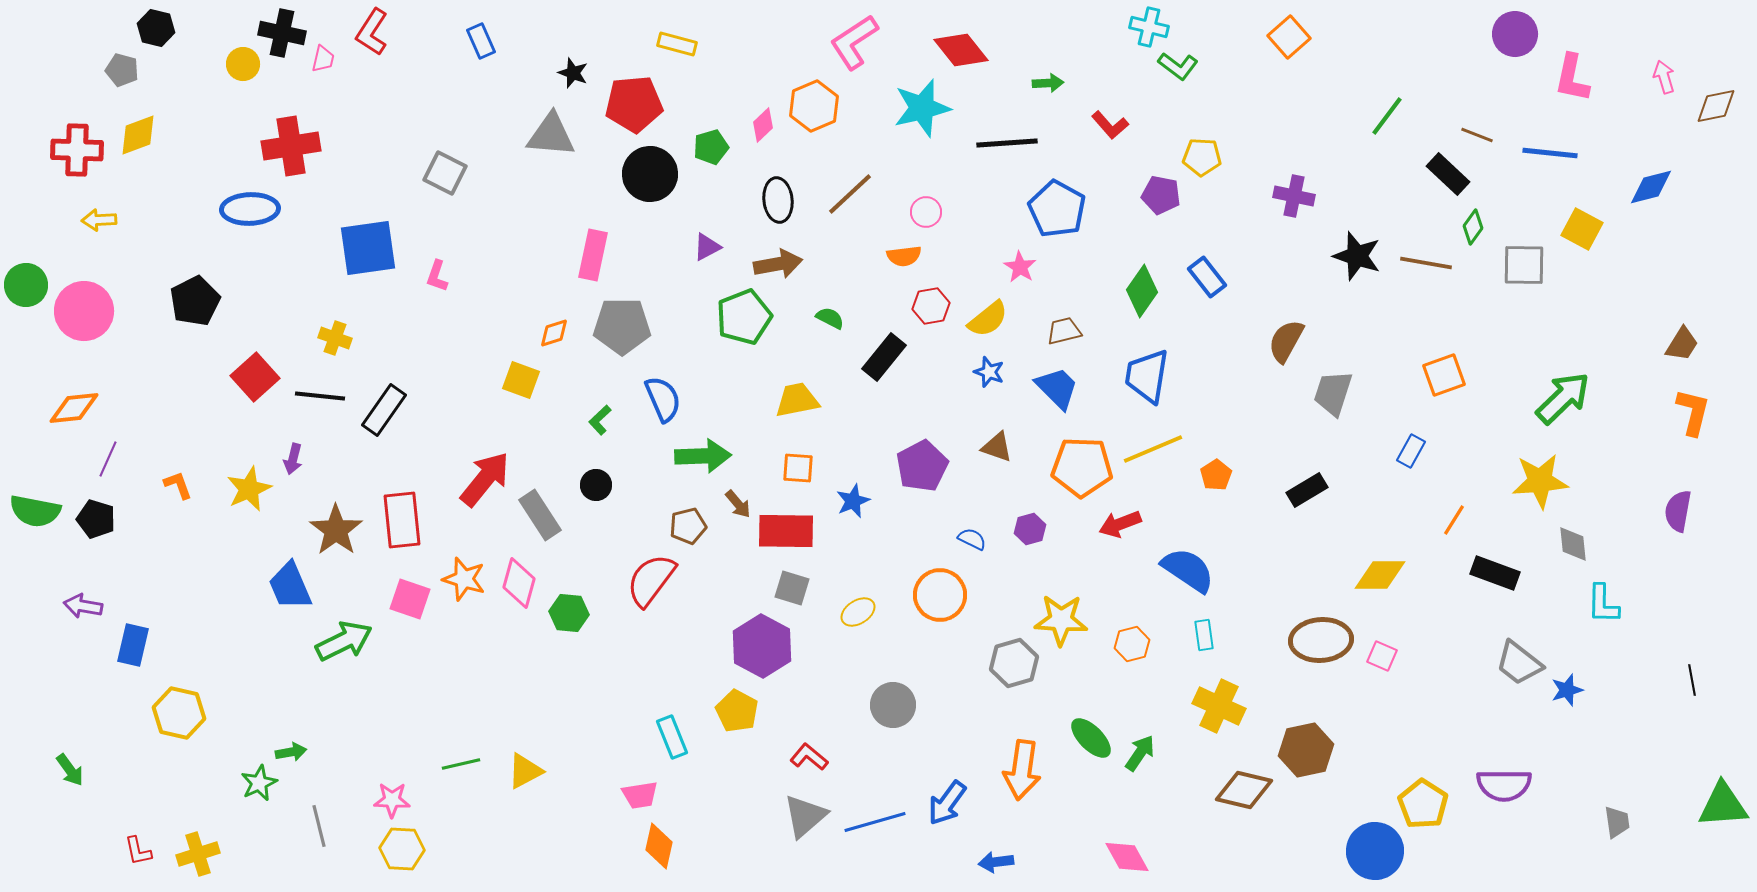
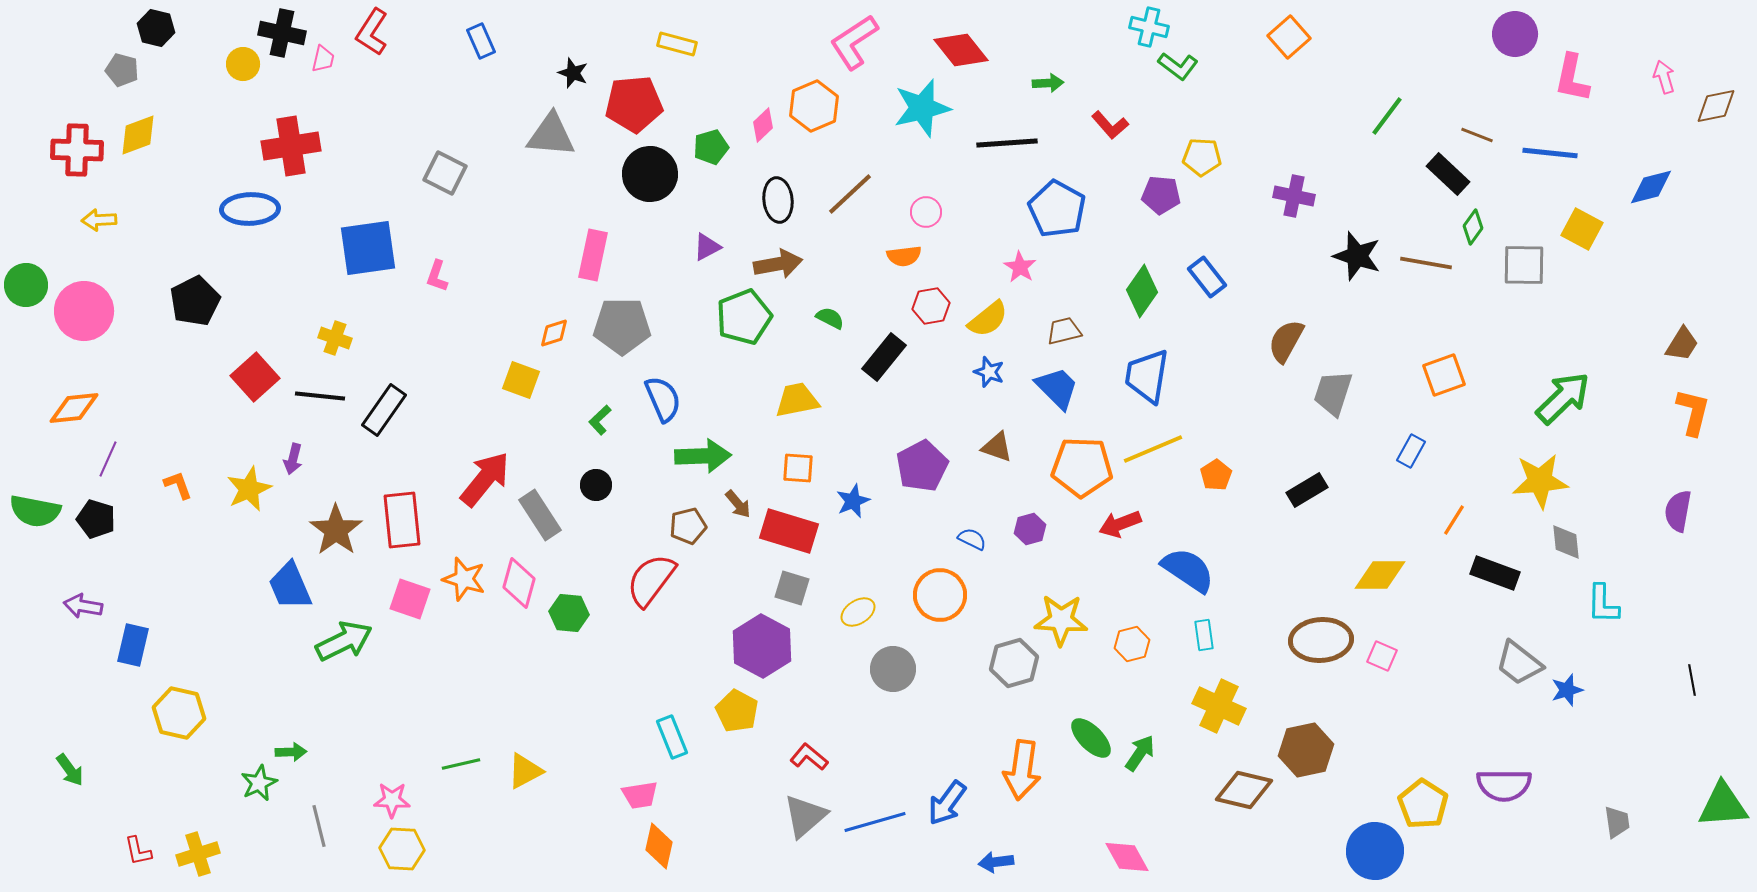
purple pentagon at (1161, 195): rotated 6 degrees counterclockwise
red rectangle at (786, 531): moved 3 px right; rotated 16 degrees clockwise
gray diamond at (1573, 544): moved 7 px left, 2 px up
gray circle at (893, 705): moved 36 px up
green arrow at (291, 752): rotated 8 degrees clockwise
